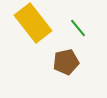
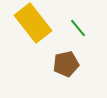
brown pentagon: moved 2 px down
